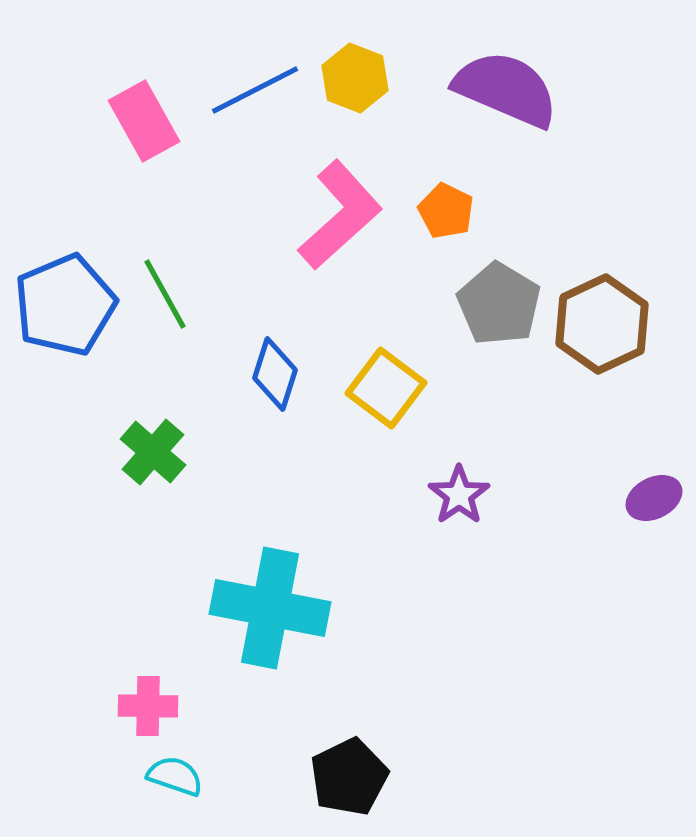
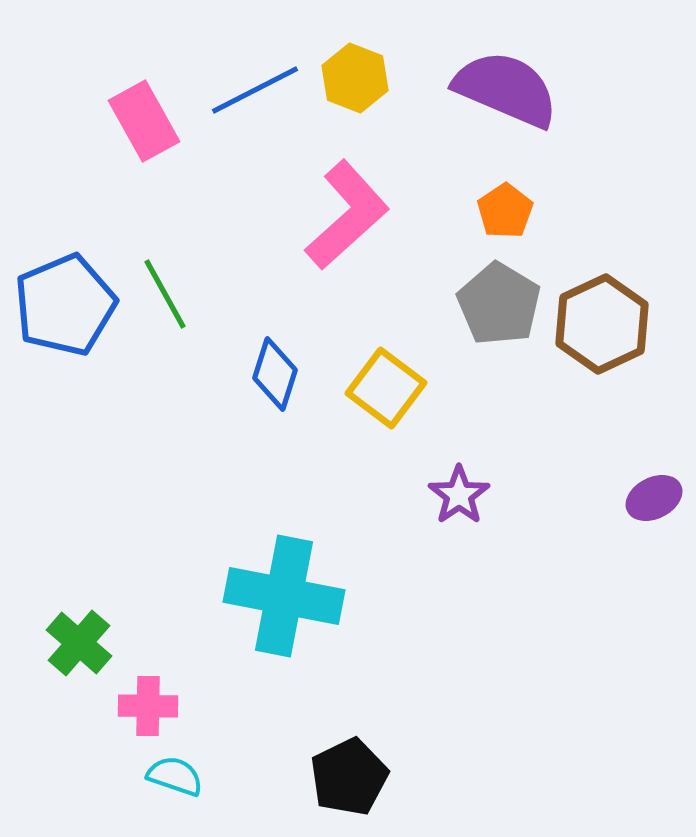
orange pentagon: moved 59 px right; rotated 12 degrees clockwise
pink L-shape: moved 7 px right
green cross: moved 74 px left, 191 px down
cyan cross: moved 14 px right, 12 px up
